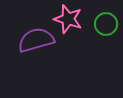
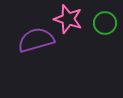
green circle: moved 1 px left, 1 px up
